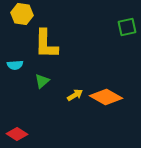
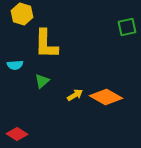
yellow hexagon: rotated 10 degrees clockwise
